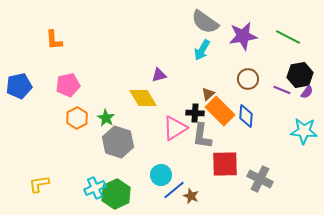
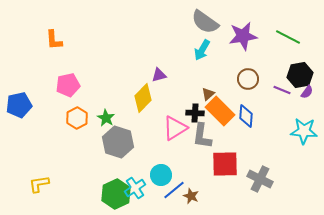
blue pentagon: moved 19 px down
yellow diamond: rotated 76 degrees clockwise
cyan cross: moved 40 px right; rotated 10 degrees counterclockwise
